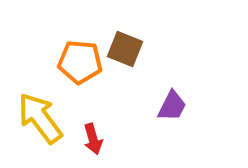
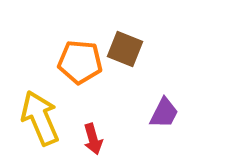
purple trapezoid: moved 8 px left, 7 px down
yellow arrow: rotated 14 degrees clockwise
